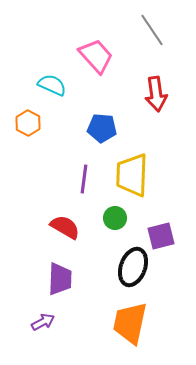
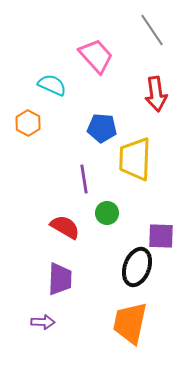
yellow trapezoid: moved 3 px right, 16 px up
purple line: rotated 16 degrees counterclockwise
green circle: moved 8 px left, 5 px up
purple square: rotated 16 degrees clockwise
black ellipse: moved 4 px right
purple arrow: rotated 30 degrees clockwise
